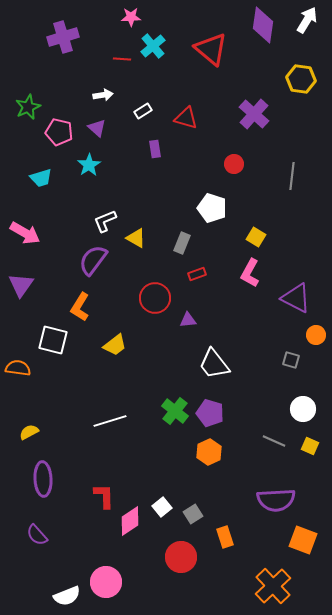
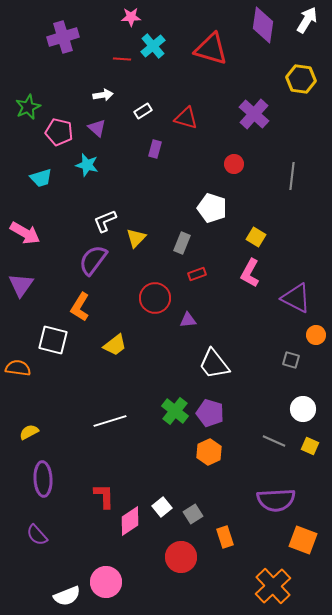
red triangle at (211, 49): rotated 24 degrees counterclockwise
purple rectangle at (155, 149): rotated 24 degrees clockwise
cyan star at (89, 165): moved 2 px left; rotated 25 degrees counterclockwise
yellow triangle at (136, 238): rotated 45 degrees clockwise
